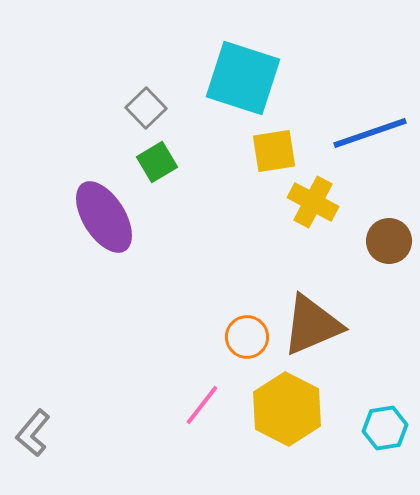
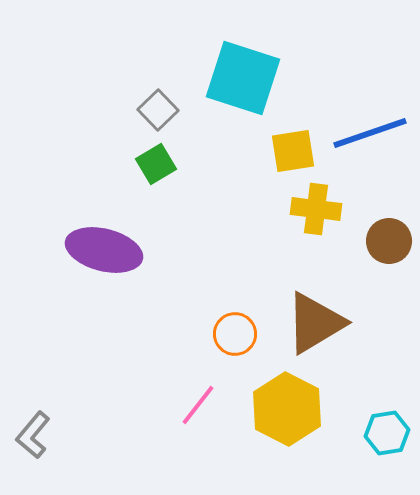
gray square: moved 12 px right, 2 px down
yellow square: moved 19 px right
green square: moved 1 px left, 2 px down
yellow cross: moved 3 px right, 7 px down; rotated 21 degrees counterclockwise
purple ellipse: moved 33 px down; rotated 44 degrees counterclockwise
brown triangle: moved 3 px right, 2 px up; rotated 8 degrees counterclockwise
orange circle: moved 12 px left, 3 px up
pink line: moved 4 px left
cyan hexagon: moved 2 px right, 5 px down
gray L-shape: moved 2 px down
